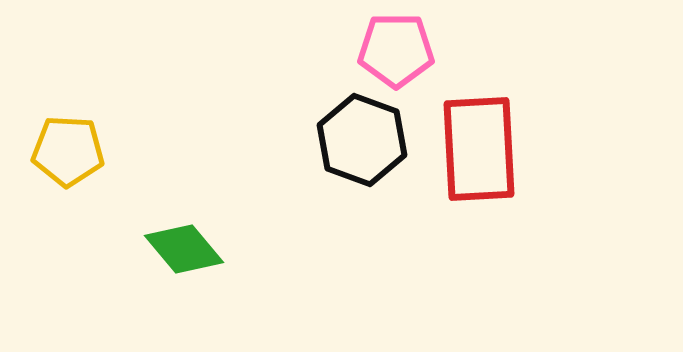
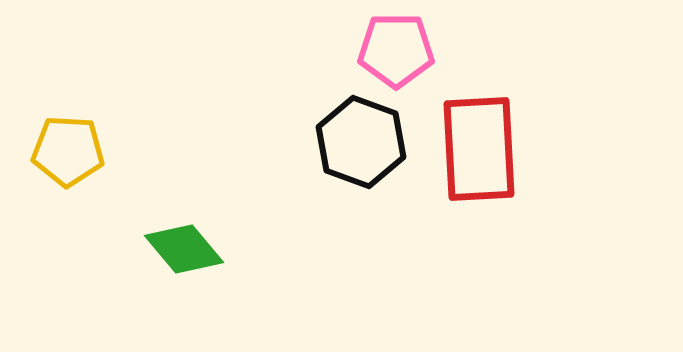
black hexagon: moved 1 px left, 2 px down
